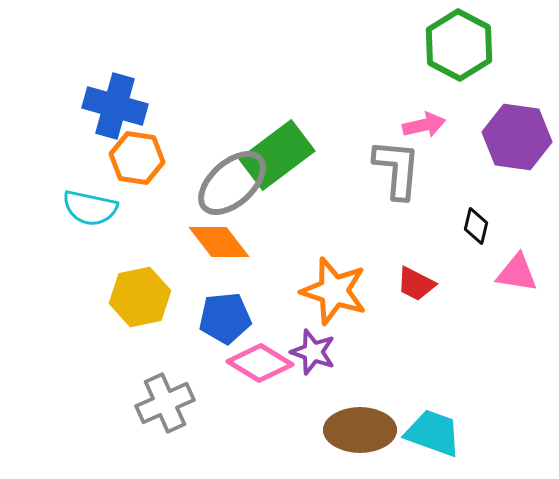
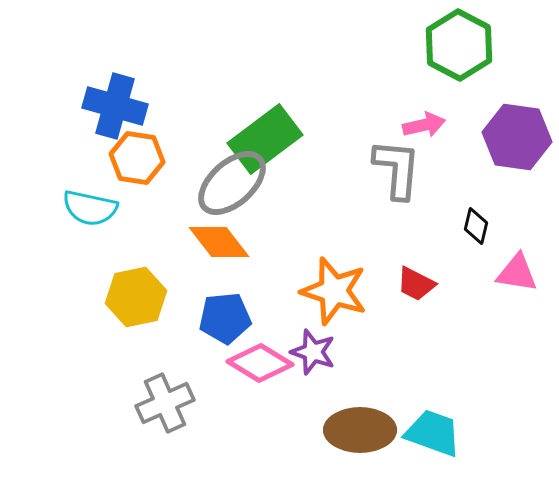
green rectangle: moved 12 px left, 16 px up
yellow hexagon: moved 4 px left
